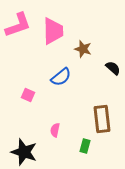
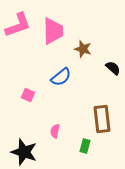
pink semicircle: moved 1 px down
